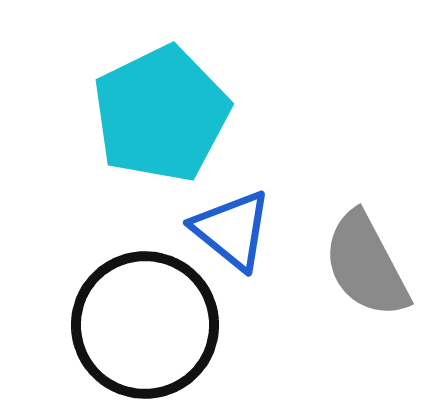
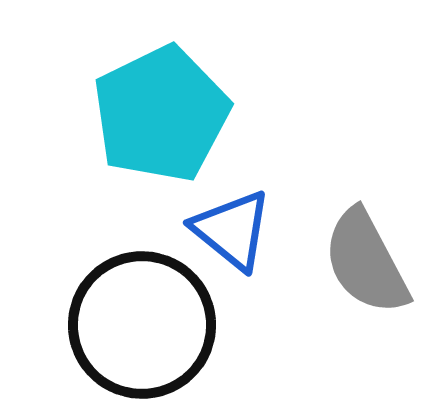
gray semicircle: moved 3 px up
black circle: moved 3 px left
